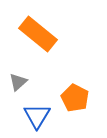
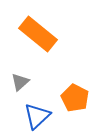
gray triangle: moved 2 px right
blue triangle: rotated 16 degrees clockwise
